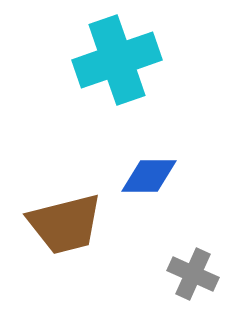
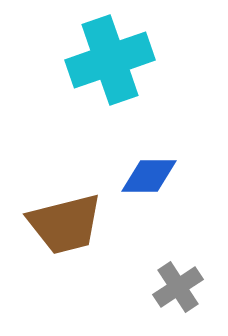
cyan cross: moved 7 px left
gray cross: moved 15 px left, 13 px down; rotated 33 degrees clockwise
